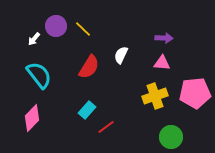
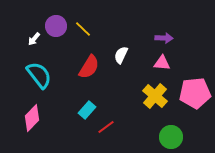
yellow cross: rotated 30 degrees counterclockwise
